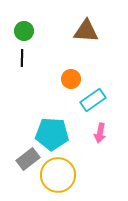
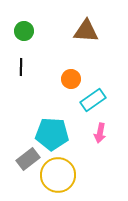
black line: moved 1 px left, 9 px down
